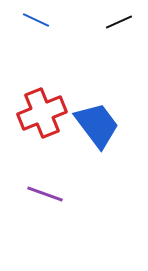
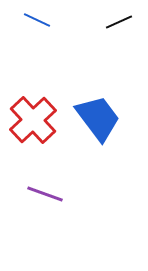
blue line: moved 1 px right
red cross: moved 9 px left, 7 px down; rotated 21 degrees counterclockwise
blue trapezoid: moved 1 px right, 7 px up
